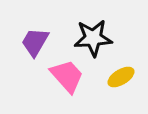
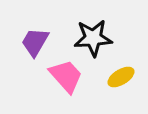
pink trapezoid: moved 1 px left
